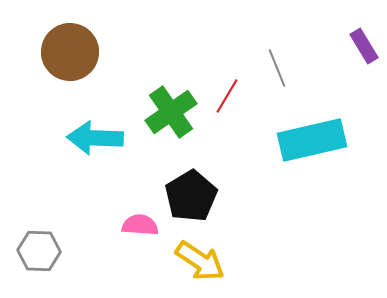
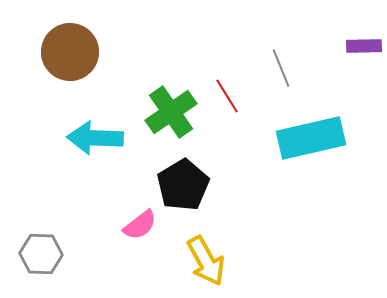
purple rectangle: rotated 60 degrees counterclockwise
gray line: moved 4 px right
red line: rotated 63 degrees counterclockwise
cyan rectangle: moved 1 px left, 2 px up
black pentagon: moved 8 px left, 11 px up
pink semicircle: rotated 138 degrees clockwise
gray hexagon: moved 2 px right, 3 px down
yellow arrow: moved 6 px right; rotated 27 degrees clockwise
